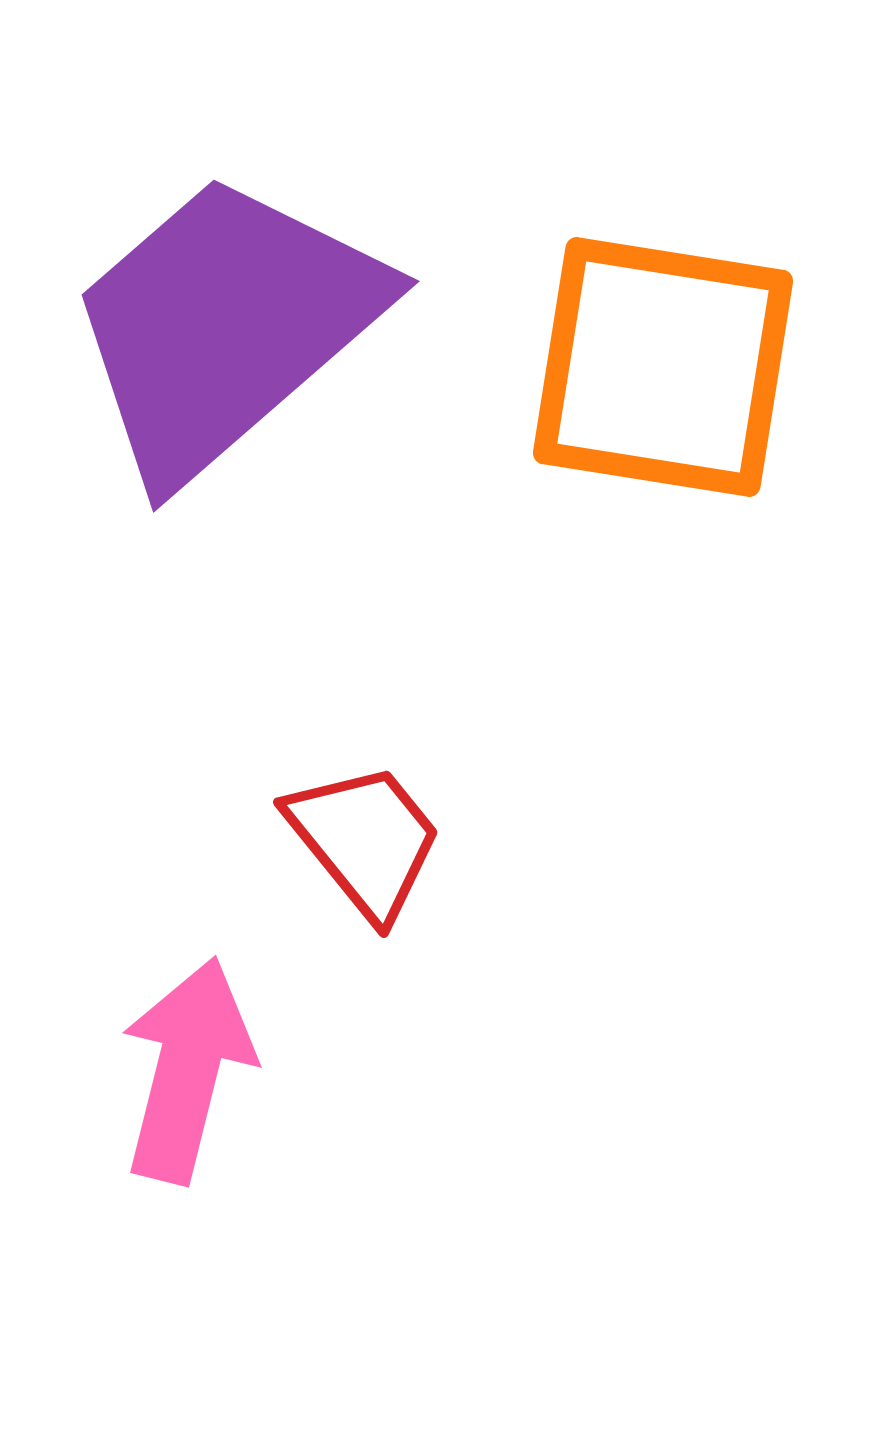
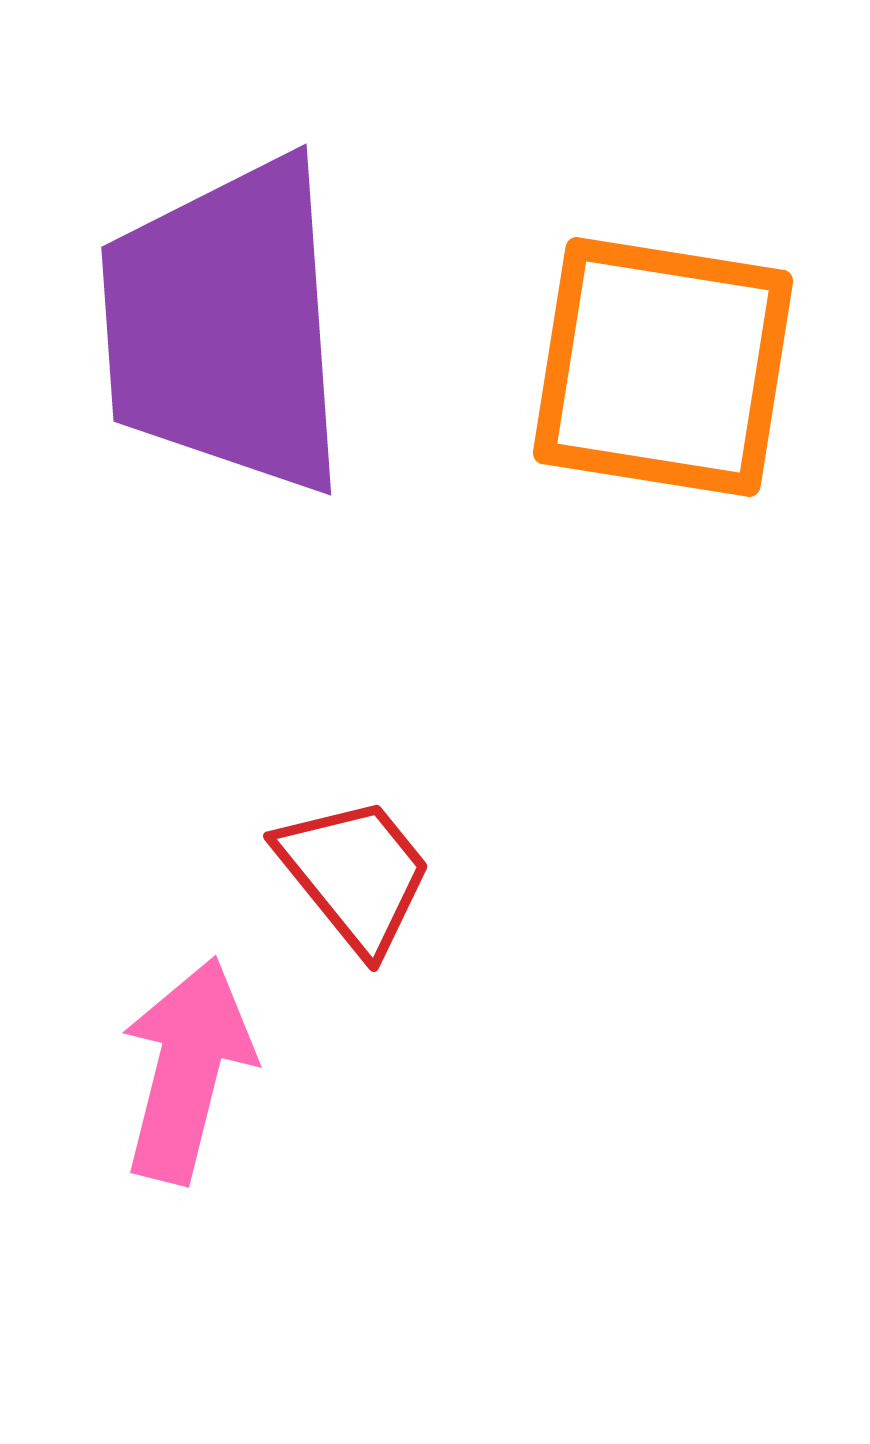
purple trapezoid: rotated 53 degrees counterclockwise
red trapezoid: moved 10 px left, 34 px down
